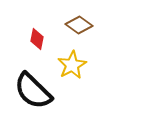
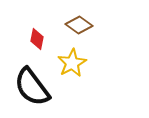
yellow star: moved 2 px up
black semicircle: moved 1 px left, 4 px up; rotated 9 degrees clockwise
